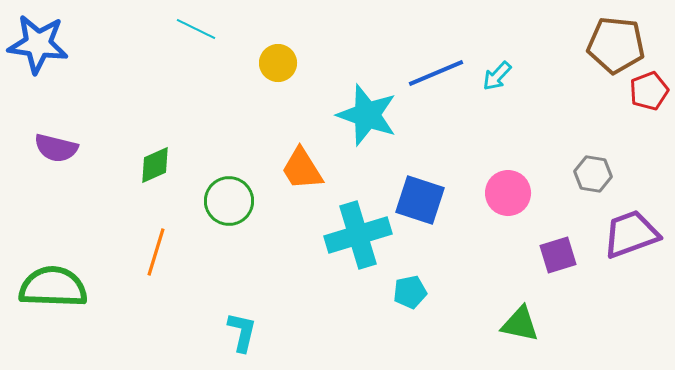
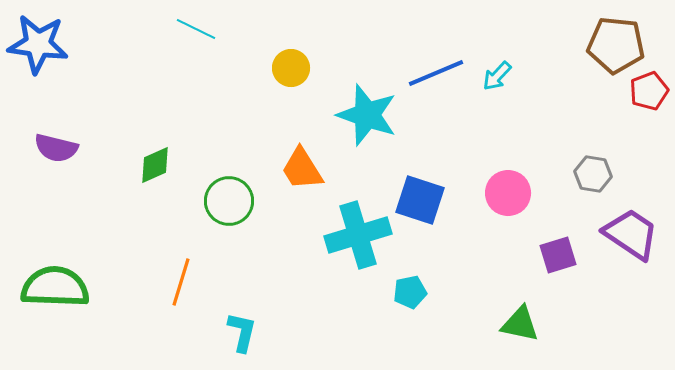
yellow circle: moved 13 px right, 5 px down
purple trapezoid: rotated 54 degrees clockwise
orange line: moved 25 px right, 30 px down
green semicircle: moved 2 px right
